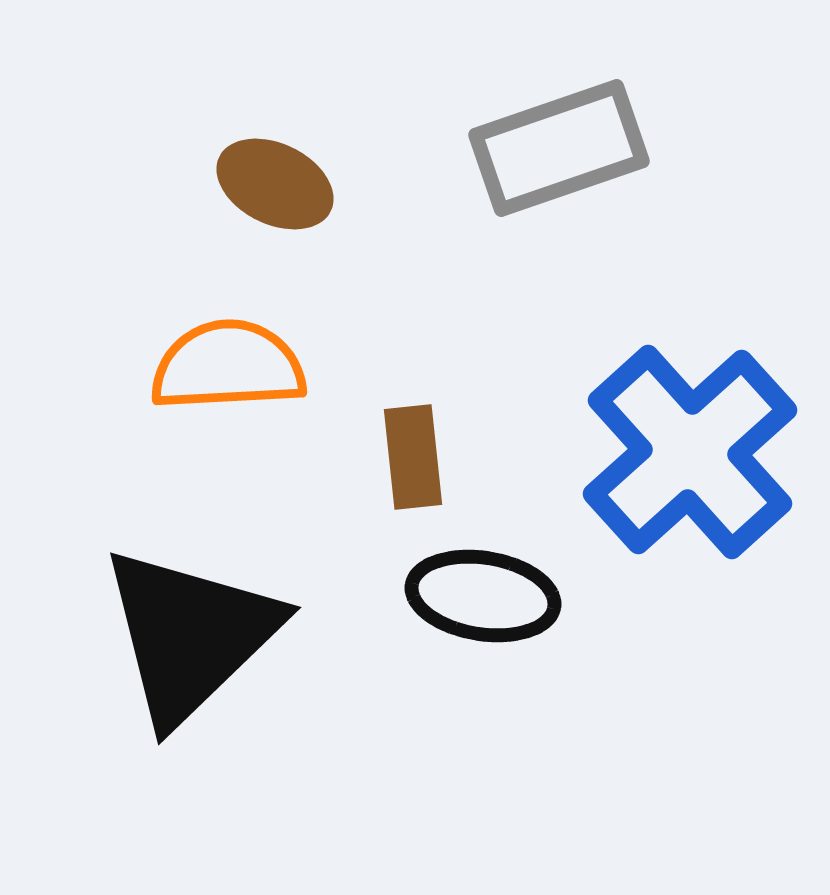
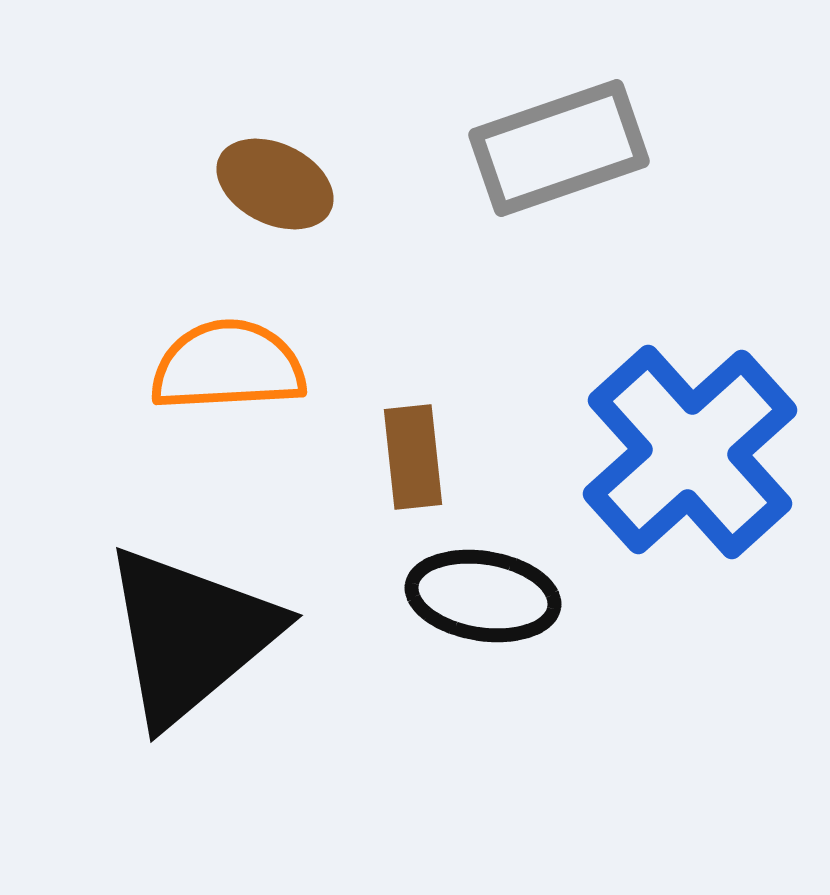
black triangle: rotated 4 degrees clockwise
